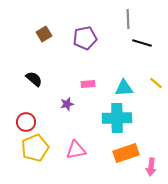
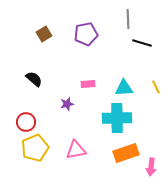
purple pentagon: moved 1 px right, 4 px up
yellow line: moved 4 px down; rotated 24 degrees clockwise
